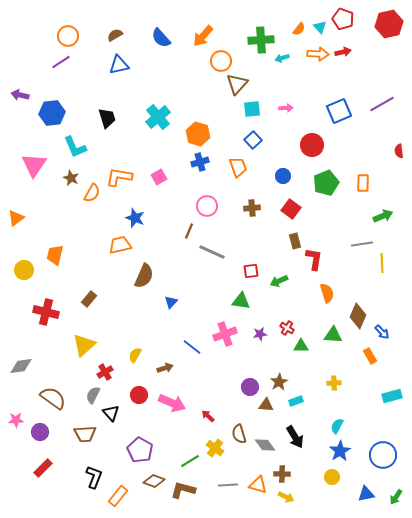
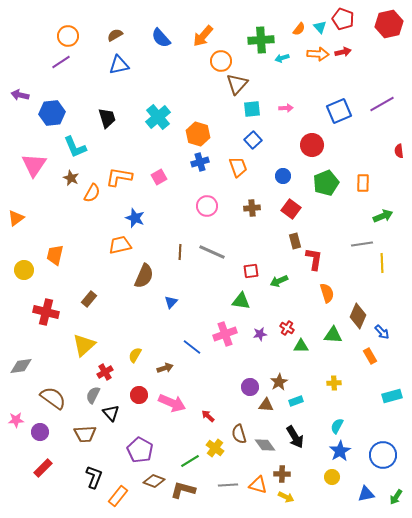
brown line at (189, 231): moved 9 px left, 21 px down; rotated 21 degrees counterclockwise
